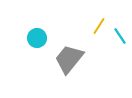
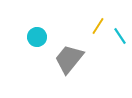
yellow line: moved 1 px left
cyan circle: moved 1 px up
